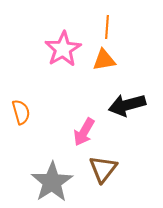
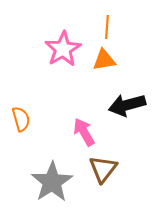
orange semicircle: moved 7 px down
pink arrow: rotated 120 degrees clockwise
